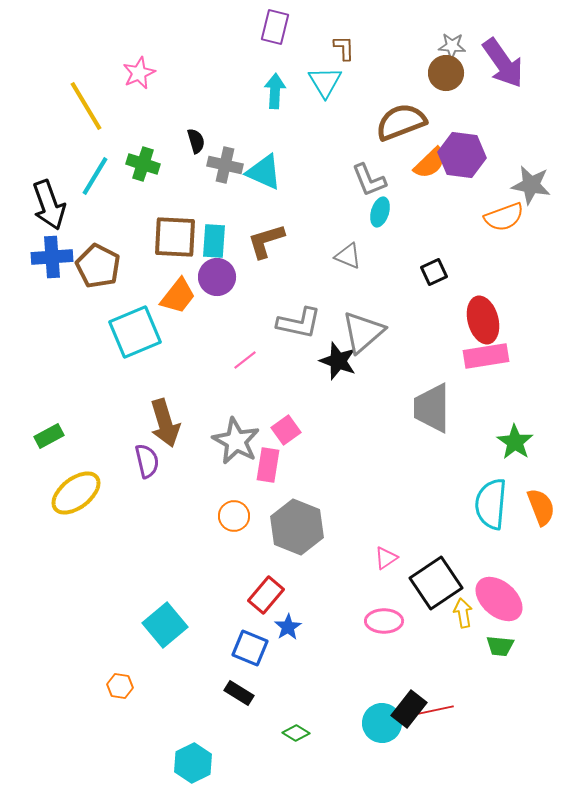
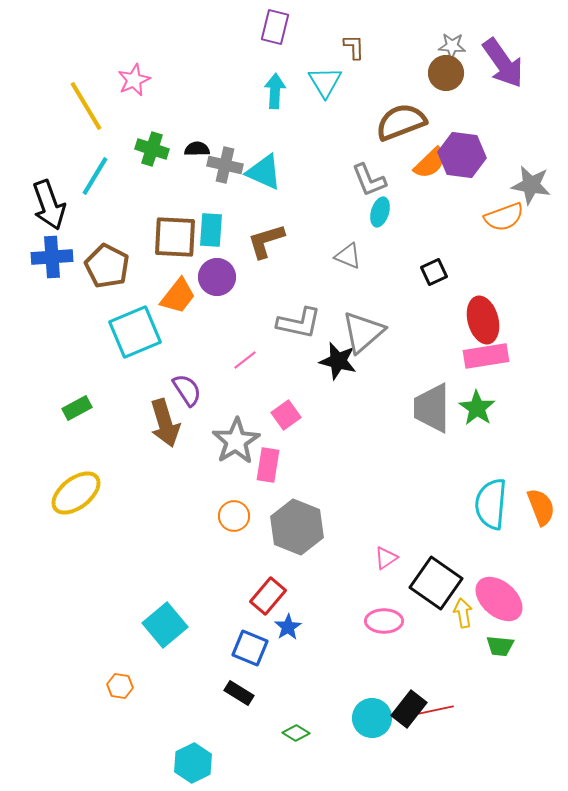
brown L-shape at (344, 48): moved 10 px right, 1 px up
pink star at (139, 73): moved 5 px left, 7 px down
black semicircle at (196, 141): moved 1 px right, 8 px down; rotated 75 degrees counterclockwise
green cross at (143, 164): moved 9 px right, 15 px up
cyan rectangle at (214, 241): moved 3 px left, 11 px up
brown pentagon at (98, 266): moved 9 px right
black star at (338, 361): rotated 6 degrees counterclockwise
pink square at (286, 430): moved 15 px up
green rectangle at (49, 436): moved 28 px right, 28 px up
gray star at (236, 441): rotated 12 degrees clockwise
green star at (515, 442): moved 38 px left, 34 px up
purple semicircle at (147, 461): moved 40 px right, 71 px up; rotated 20 degrees counterclockwise
black square at (436, 583): rotated 21 degrees counterclockwise
red rectangle at (266, 595): moved 2 px right, 1 px down
cyan circle at (382, 723): moved 10 px left, 5 px up
